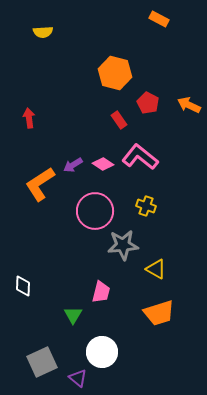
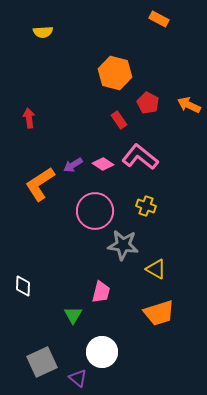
gray star: rotated 12 degrees clockwise
